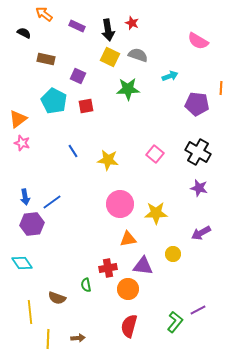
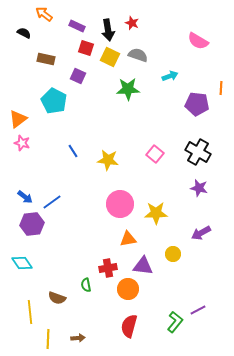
red square at (86, 106): moved 58 px up; rotated 28 degrees clockwise
blue arrow at (25, 197): rotated 42 degrees counterclockwise
